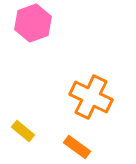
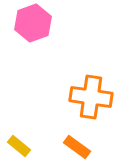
orange cross: rotated 18 degrees counterclockwise
yellow rectangle: moved 4 px left, 15 px down
